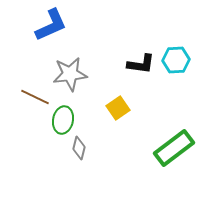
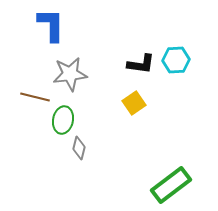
blue L-shape: rotated 66 degrees counterclockwise
brown line: rotated 12 degrees counterclockwise
yellow square: moved 16 px right, 5 px up
green rectangle: moved 3 px left, 37 px down
